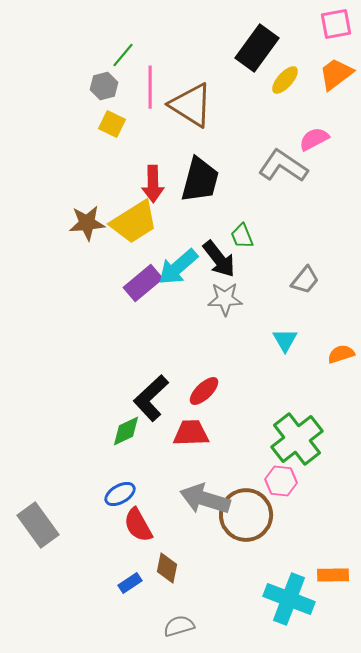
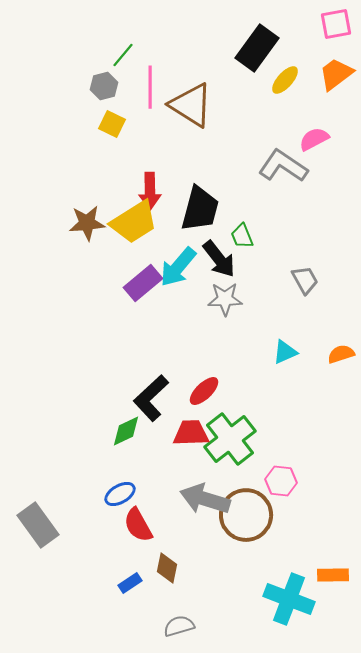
black trapezoid: moved 29 px down
red arrow: moved 3 px left, 7 px down
cyan arrow: rotated 9 degrees counterclockwise
gray trapezoid: rotated 68 degrees counterclockwise
cyan triangle: moved 12 px down; rotated 36 degrees clockwise
green cross: moved 67 px left
